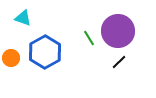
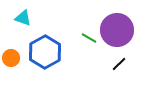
purple circle: moved 1 px left, 1 px up
green line: rotated 28 degrees counterclockwise
black line: moved 2 px down
